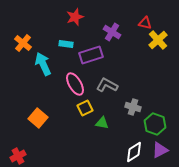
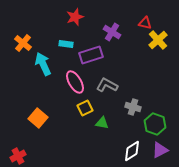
pink ellipse: moved 2 px up
white diamond: moved 2 px left, 1 px up
